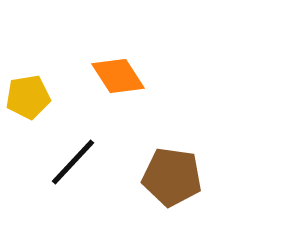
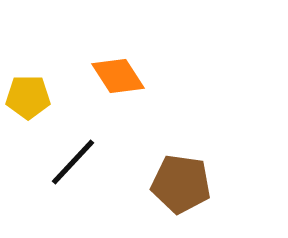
yellow pentagon: rotated 9 degrees clockwise
brown pentagon: moved 9 px right, 7 px down
